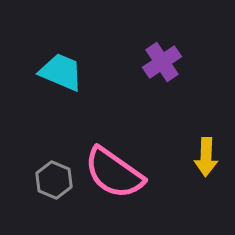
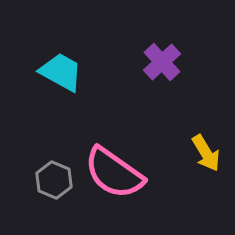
purple cross: rotated 9 degrees counterclockwise
cyan trapezoid: rotated 6 degrees clockwise
yellow arrow: moved 4 px up; rotated 33 degrees counterclockwise
